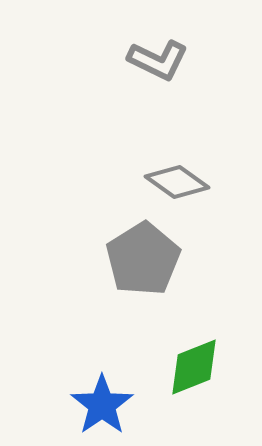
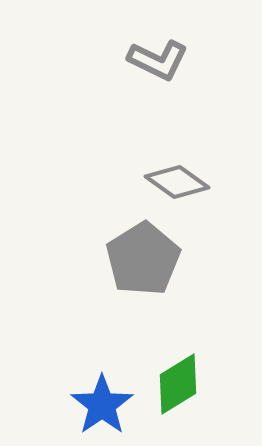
green diamond: moved 16 px left, 17 px down; rotated 10 degrees counterclockwise
